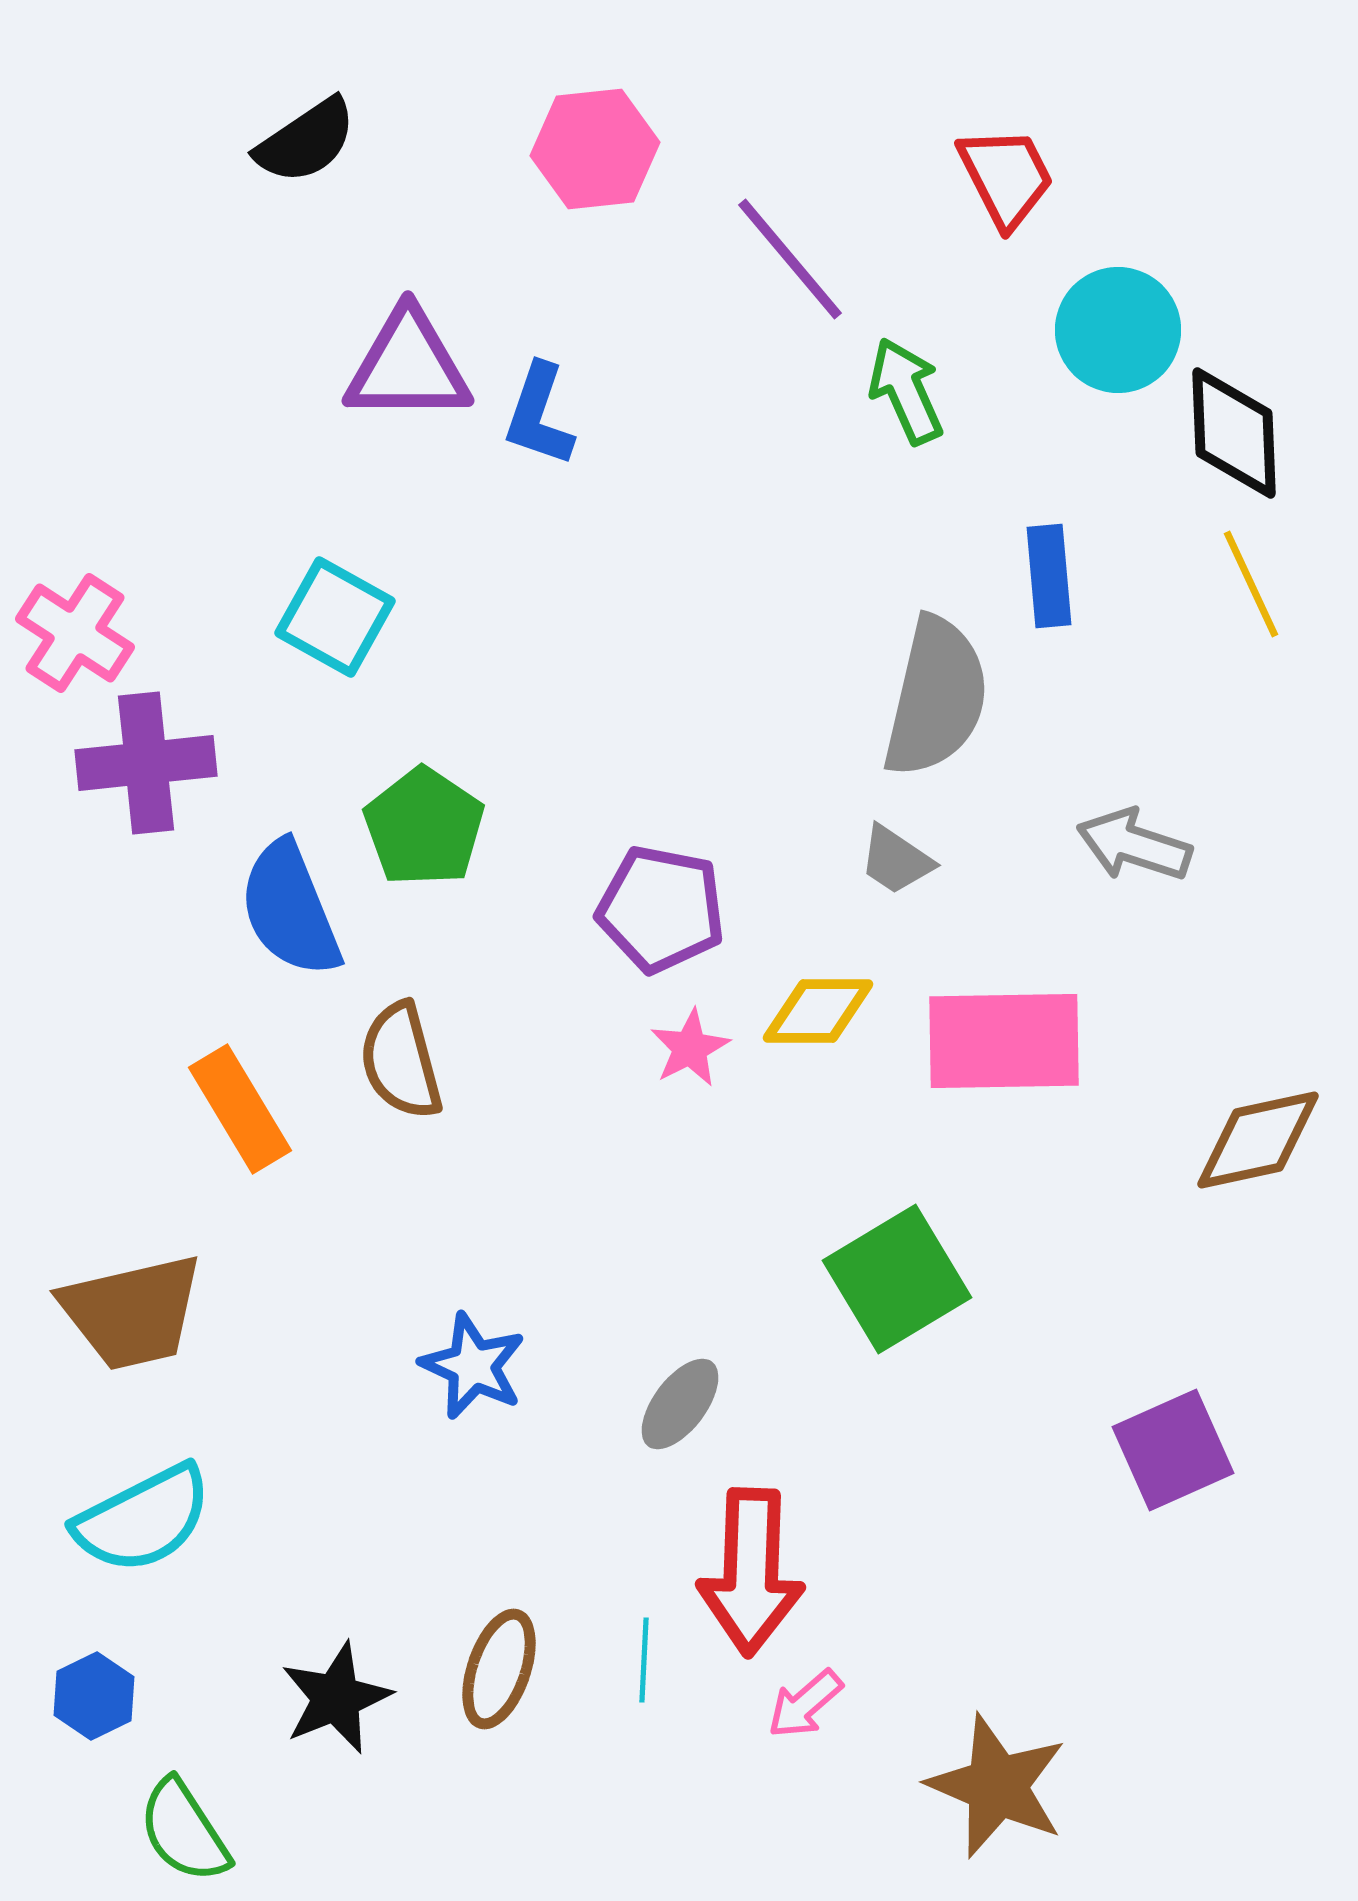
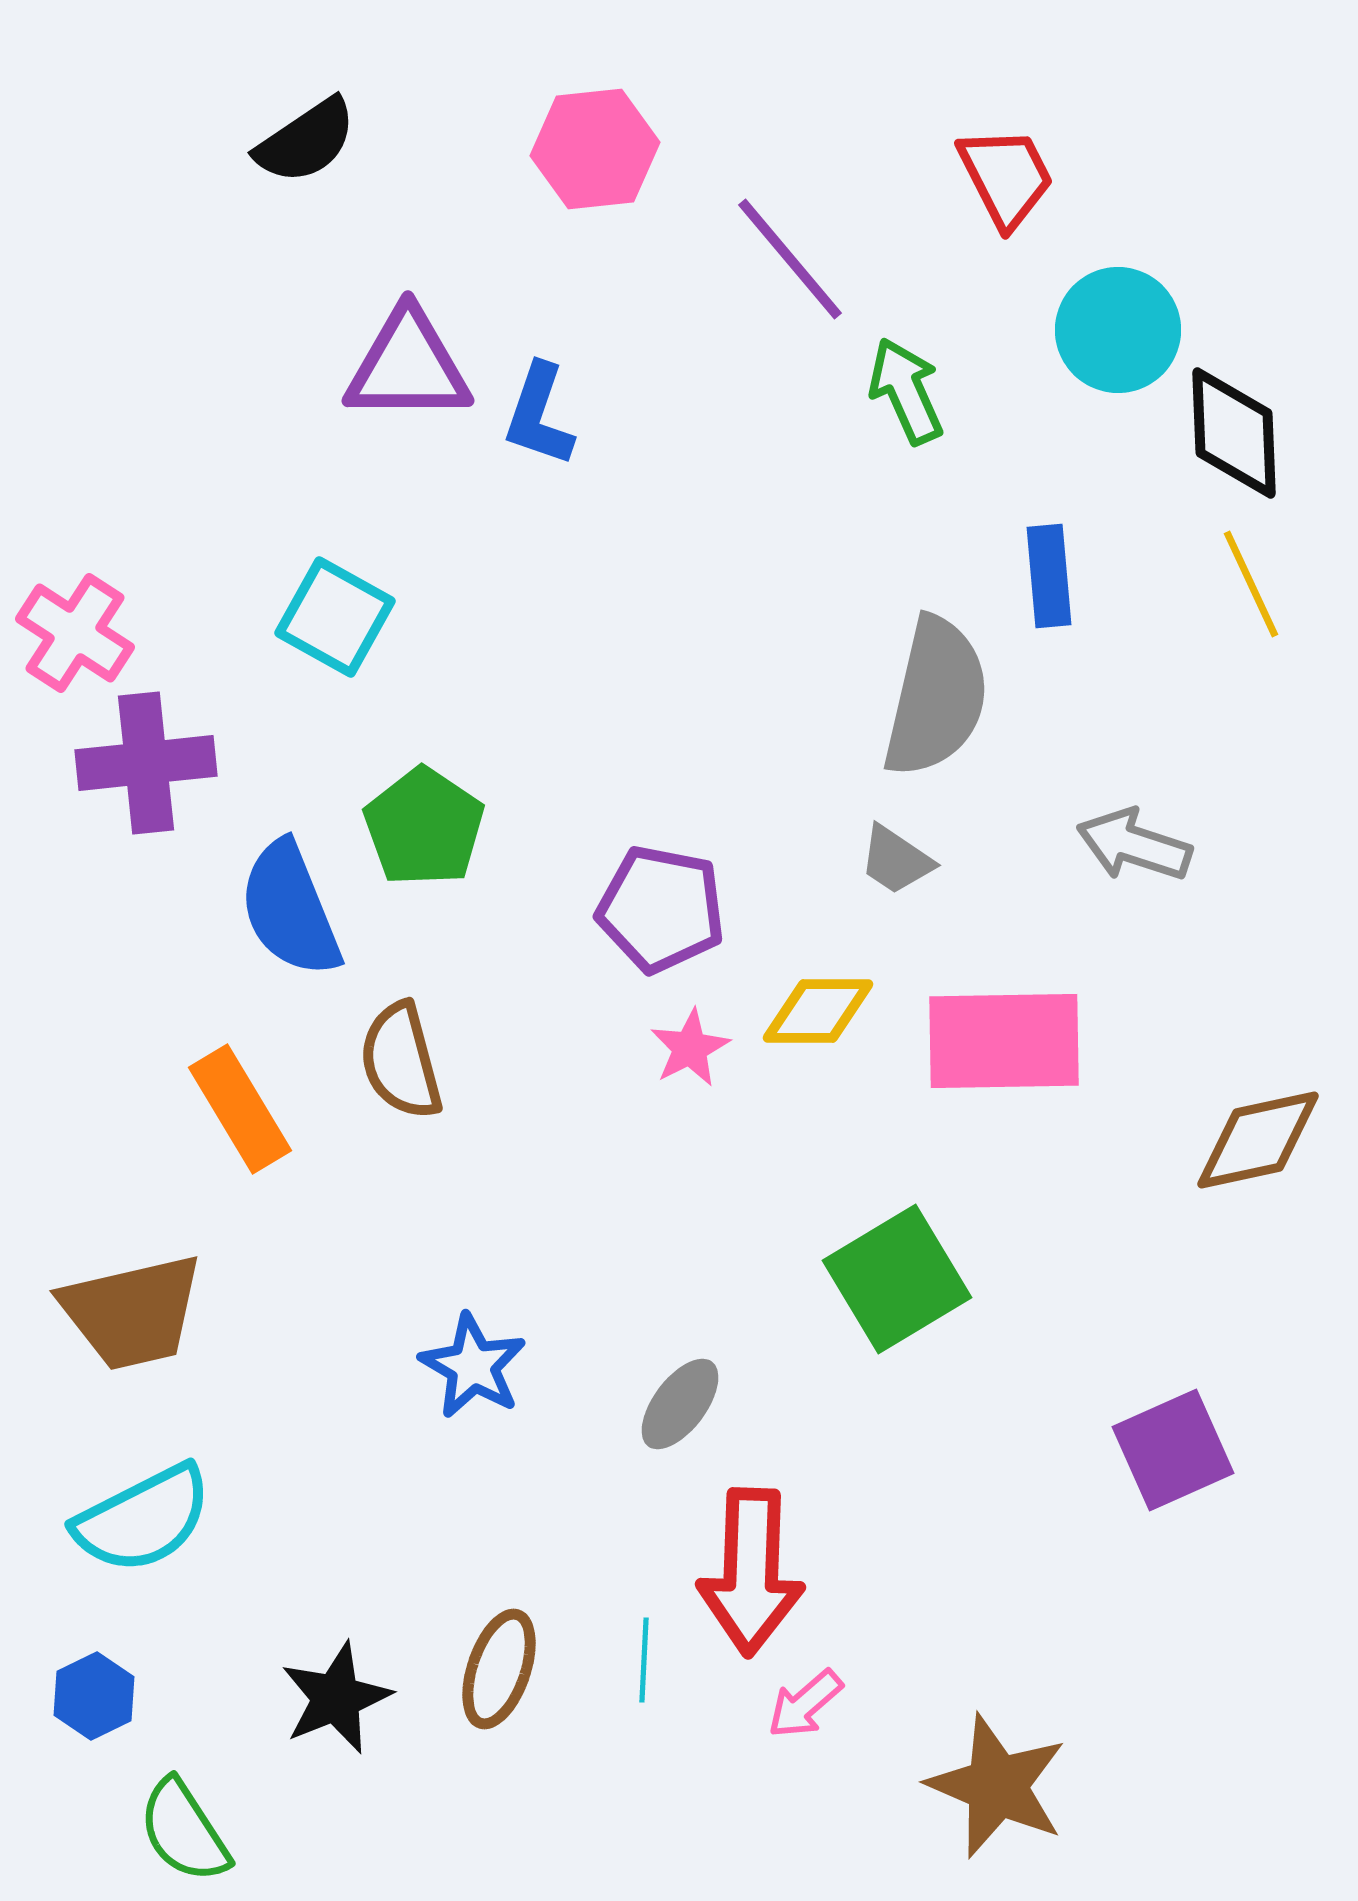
blue star: rotated 5 degrees clockwise
